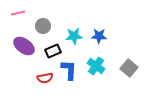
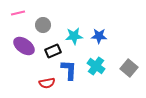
gray circle: moved 1 px up
red semicircle: moved 2 px right, 5 px down
